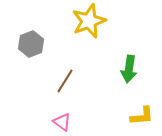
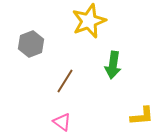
green arrow: moved 16 px left, 4 px up
